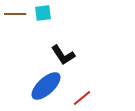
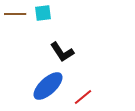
black L-shape: moved 1 px left, 3 px up
blue ellipse: moved 2 px right
red line: moved 1 px right, 1 px up
